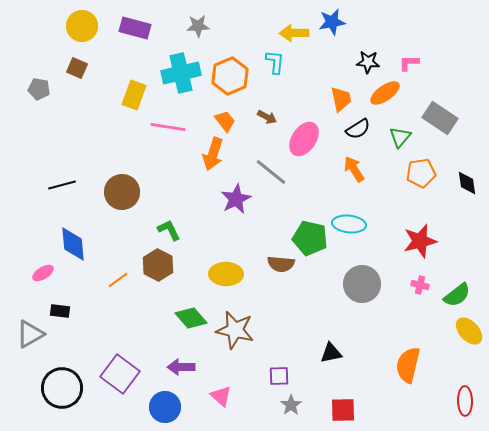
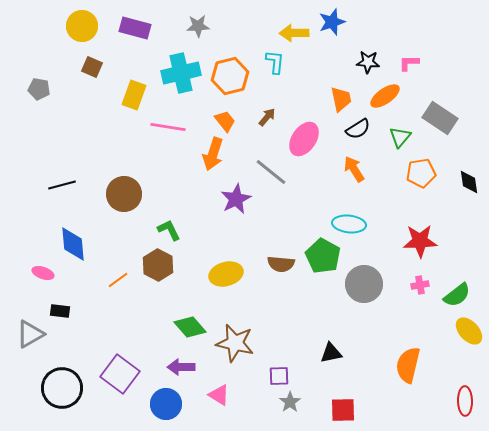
blue star at (332, 22): rotated 8 degrees counterclockwise
brown square at (77, 68): moved 15 px right, 1 px up
orange hexagon at (230, 76): rotated 9 degrees clockwise
orange ellipse at (385, 93): moved 3 px down
brown arrow at (267, 117): rotated 78 degrees counterclockwise
black diamond at (467, 183): moved 2 px right, 1 px up
brown circle at (122, 192): moved 2 px right, 2 px down
green pentagon at (310, 238): moved 13 px right, 18 px down; rotated 16 degrees clockwise
red star at (420, 241): rotated 12 degrees clockwise
pink ellipse at (43, 273): rotated 50 degrees clockwise
yellow ellipse at (226, 274): rotated 16 degrees counterclockwise
gray circle at (362, 284): moved 2 px right
pink cross at (420, 285): rotated 24 degrees counterclockwise
green diamond at (191, 318): moved 1 px left, 9 px down
brown star at (235, 330): moved 13 px down
pink triangle at (221, 396): moved 2 px left, 1 px up; rotated 10 degrees counterclockwise
gray star at (291, 405): moved 1 px left, 3 px up
blue circle at (165, 407): moved 1 px right, 3 px up
